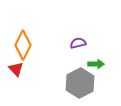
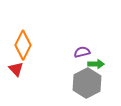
purple semicircle: moved 4 px right, 9 px down
gray hexagon: moved 7 px right
